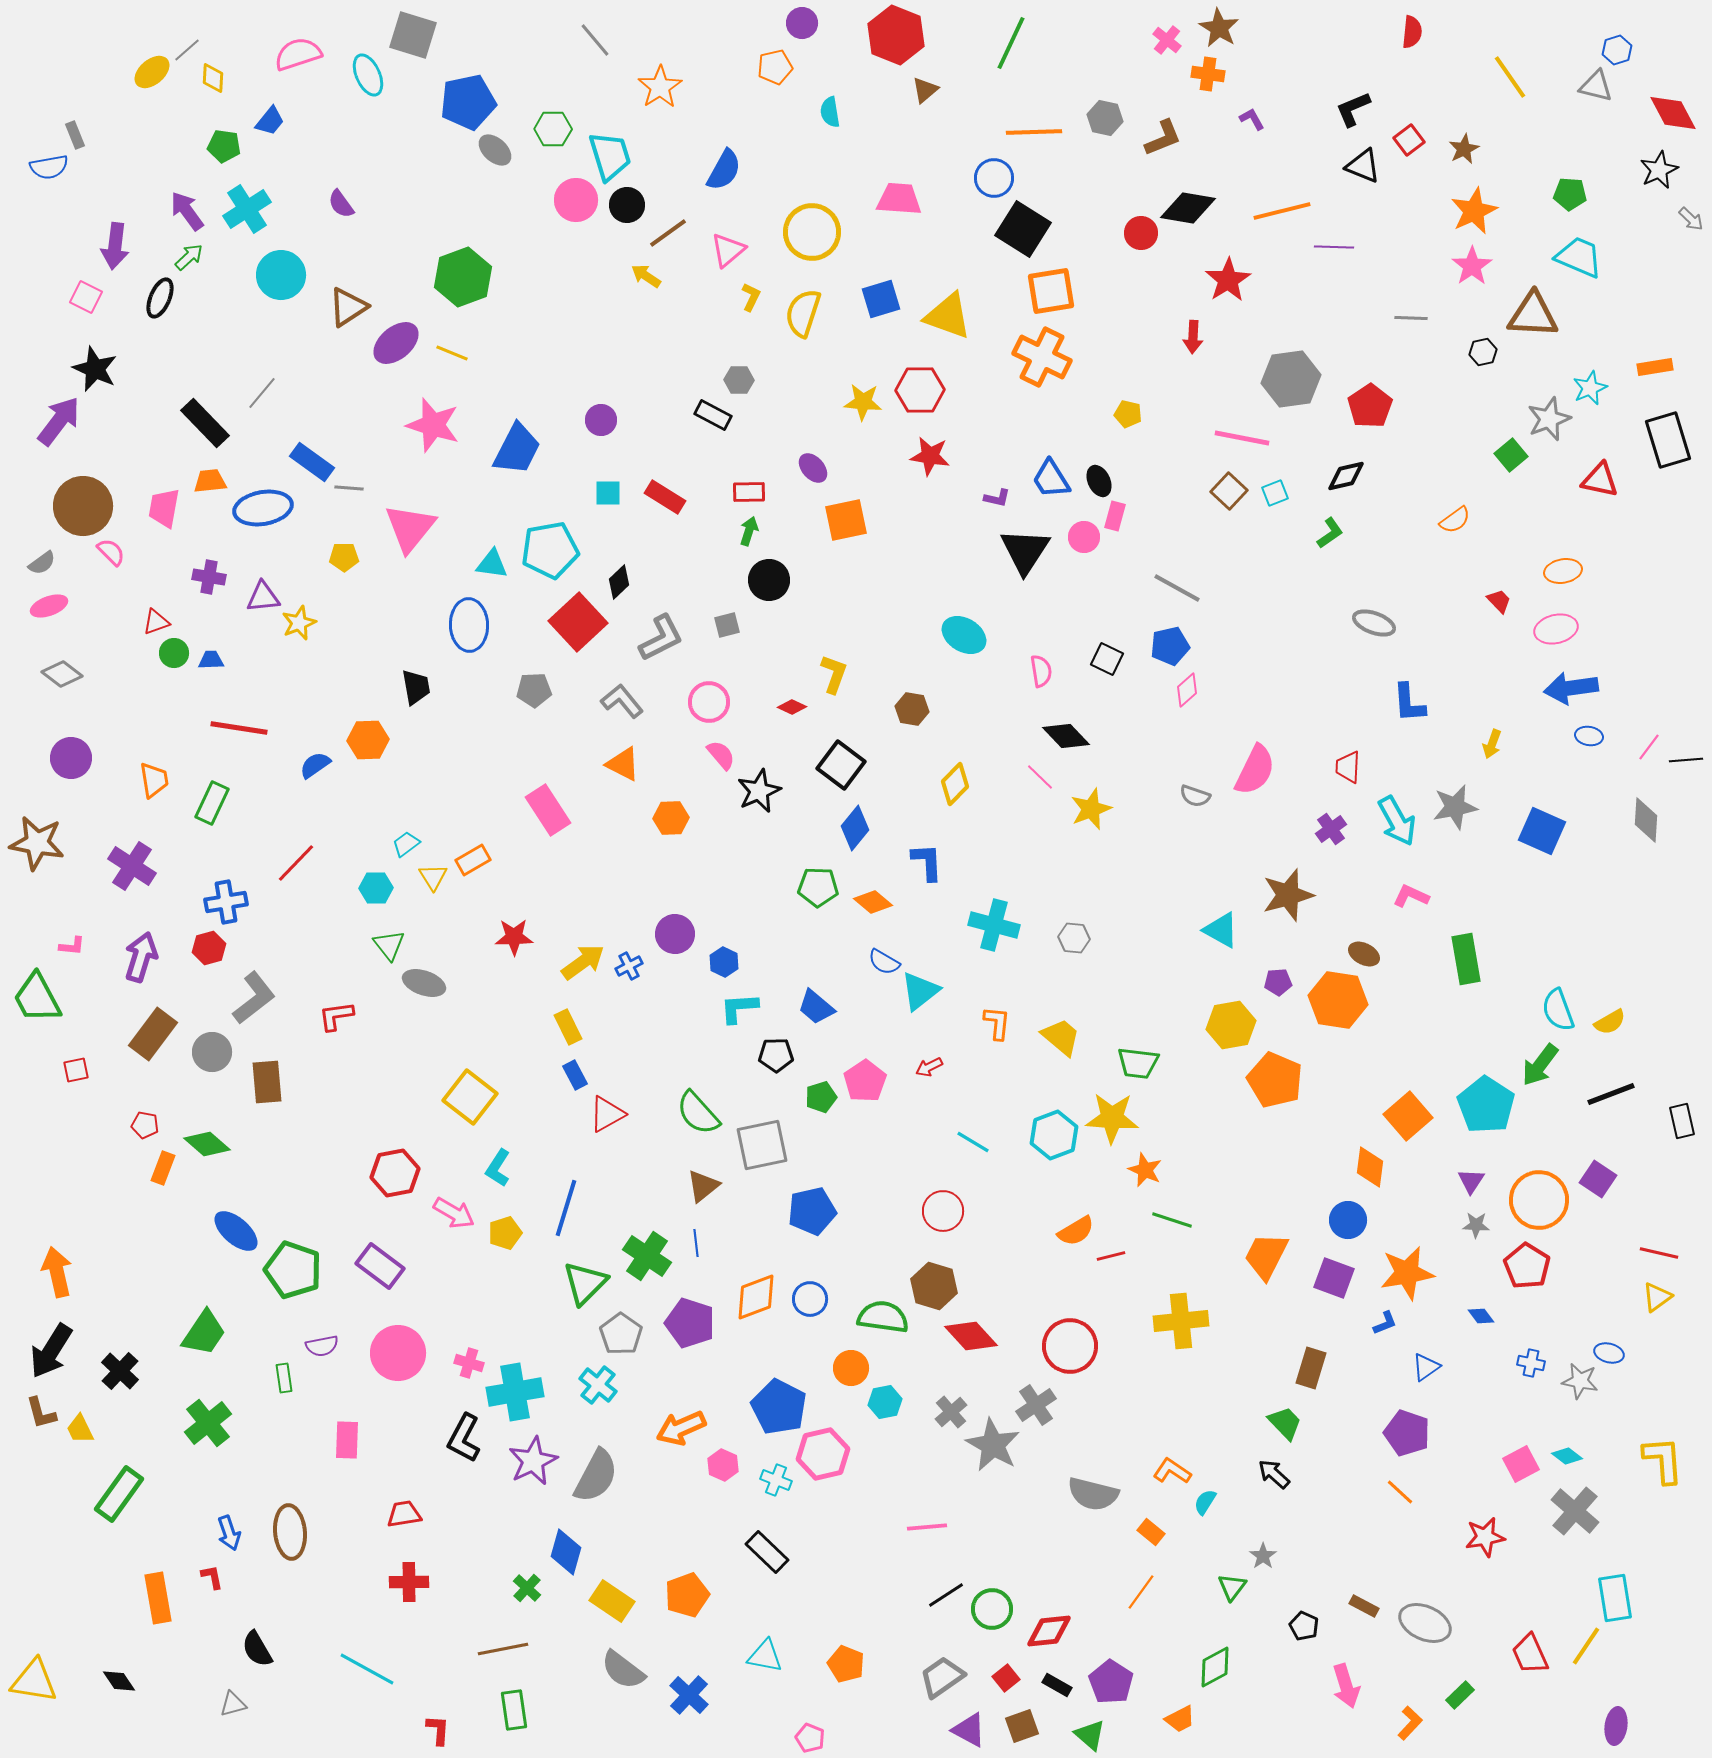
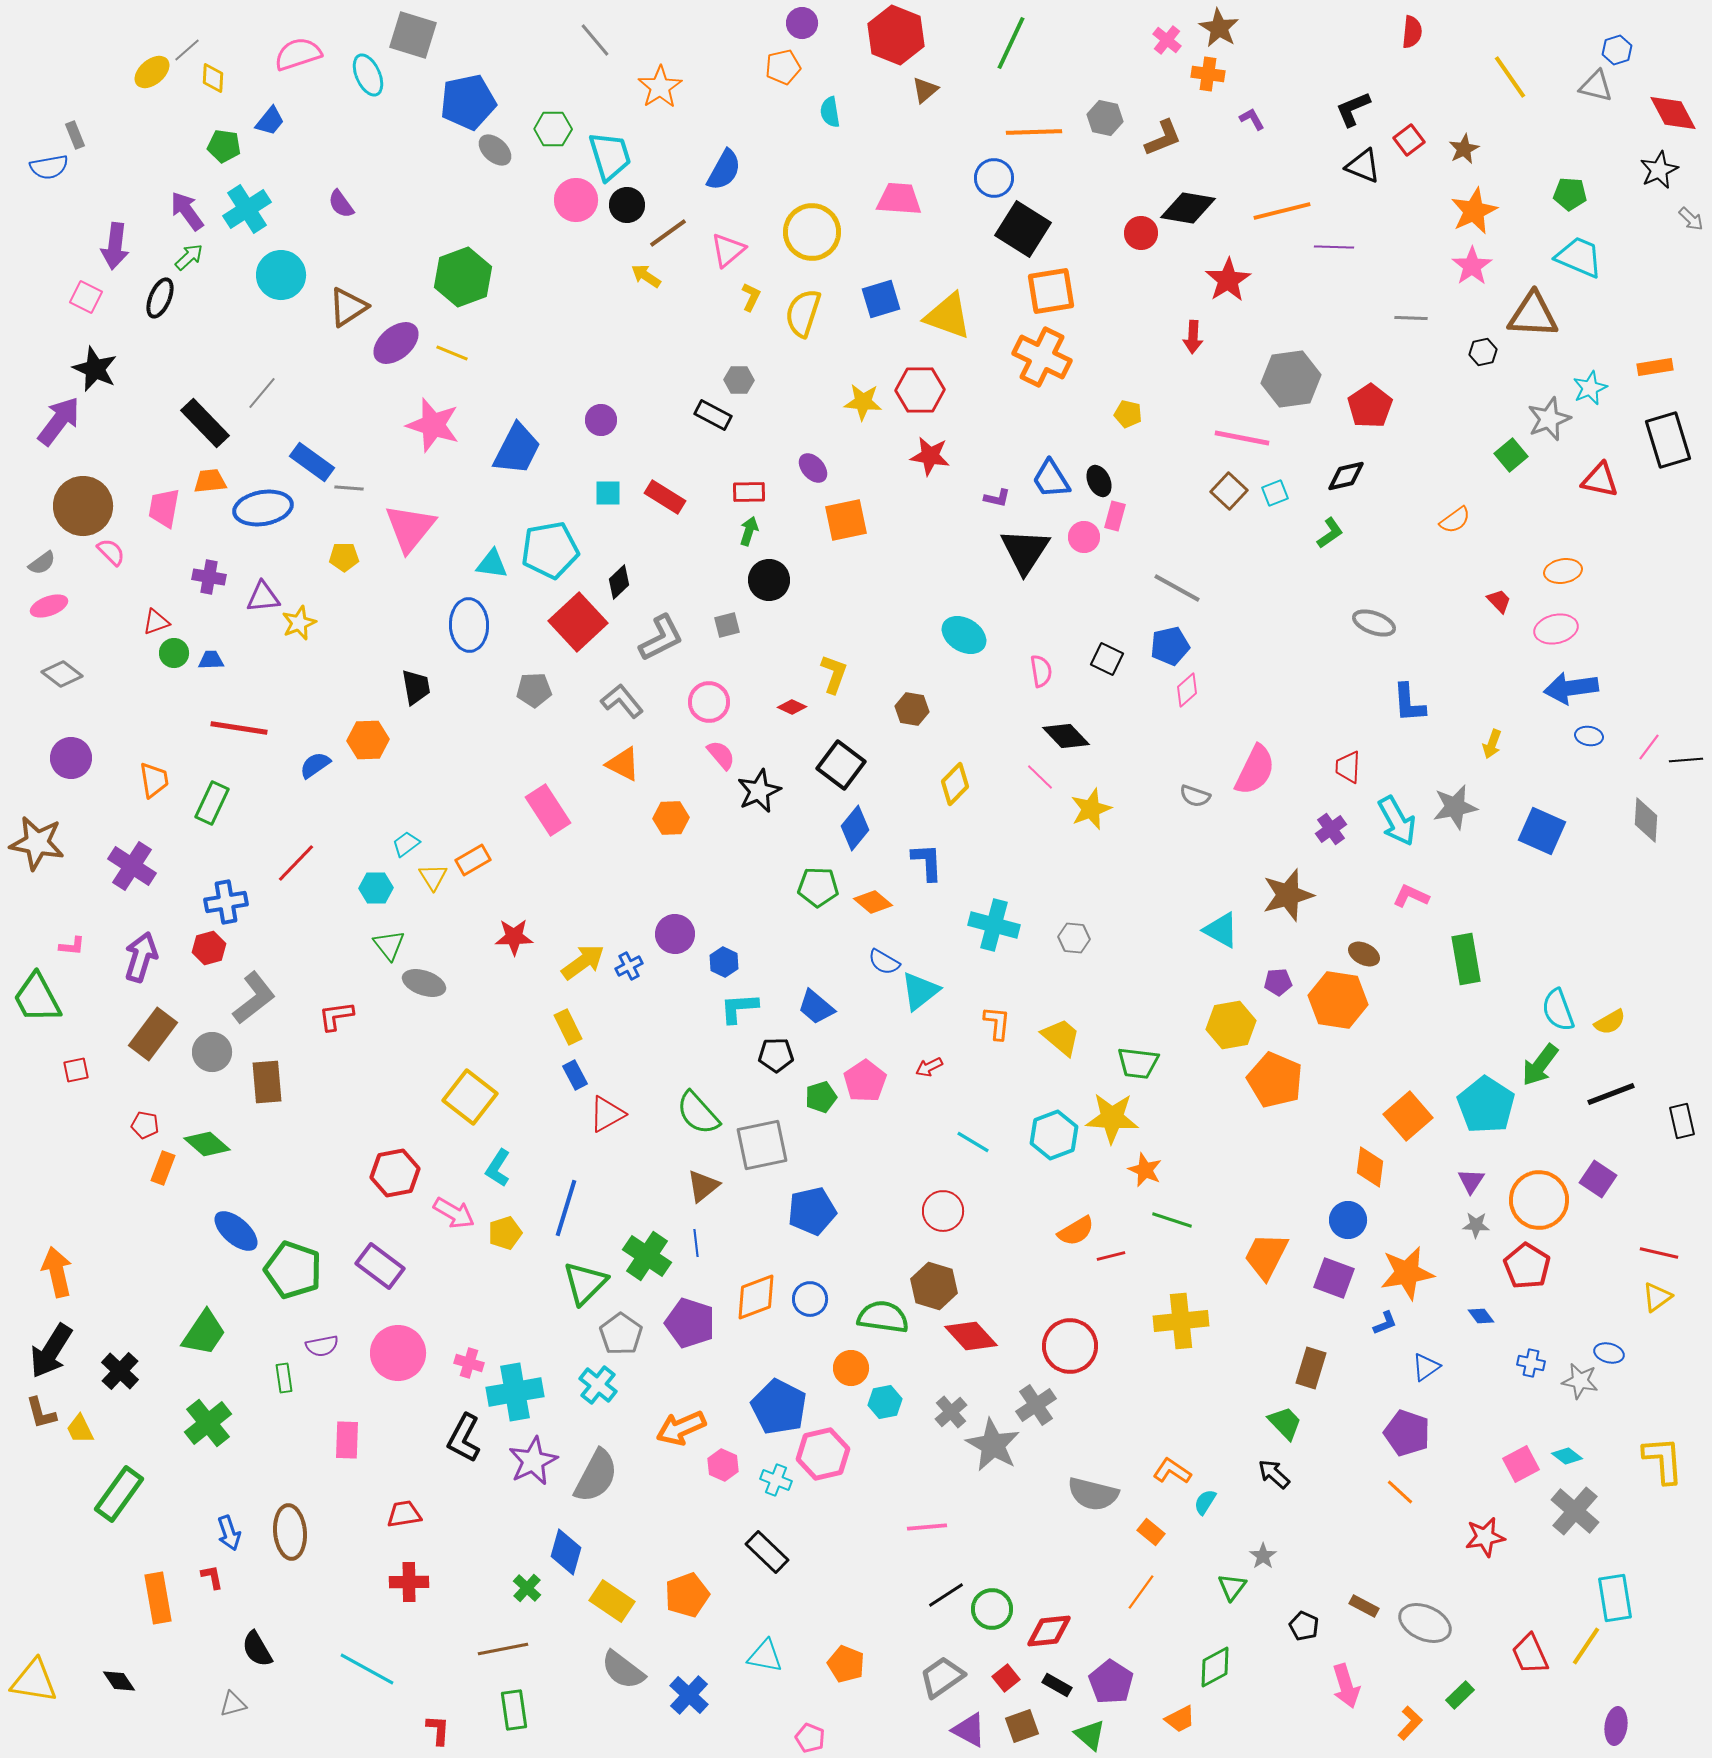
orange pentagon at (775, 67): moved 8 px right
